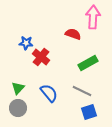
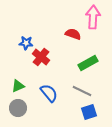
green triangle: moved 2 px up; rotated 24 degrees clockwise
